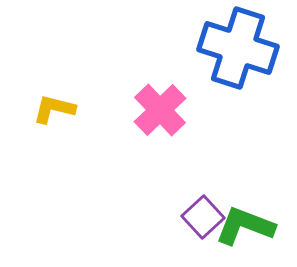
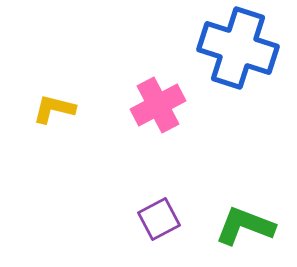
pink cross: moved 2 px left, 5 px up; rotated 16 degrees clockwise
purple square: moved 44 px left, 2 px down; rotated 15 degrees clockwise
